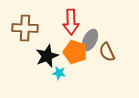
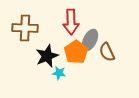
orange pentagon: moved 1 px right; rotated 20 degrees clockwise
